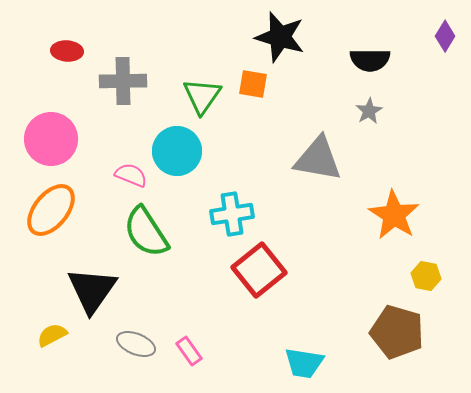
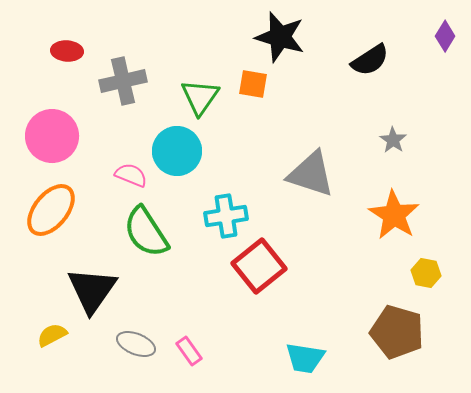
black semicircle: rotated 33 degrees counterclockwise
gray cross: rotated 12 degrees counterclockwise
green triangle: moved 2 px left, 1 px down
gray star: moved 24 px right, 29 px down; rotated 8 degrees counterclockwise
pink circle: moved 1 px right, 3 px up
gray triangle: moved 7 px left, 15 px down; rotated 8 degrees clockwise
cyan cross: moved 6 px left, 2 px down
red square: moved 4 px up
yellow hexagon: moved 3 px up
cyan trapezoid: moved 1 px right, 5 px up
